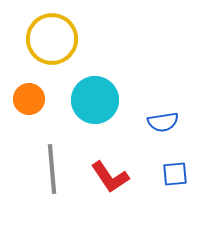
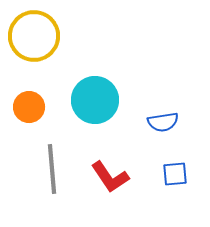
yellow circle: moved 18 px left, 3 px up
orange circle: moved 8 px down
